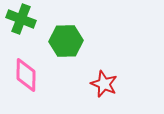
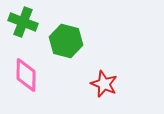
green cross: moved 2 px right, 3 px down
green hexagon: rotated 16 degrees clockwise
